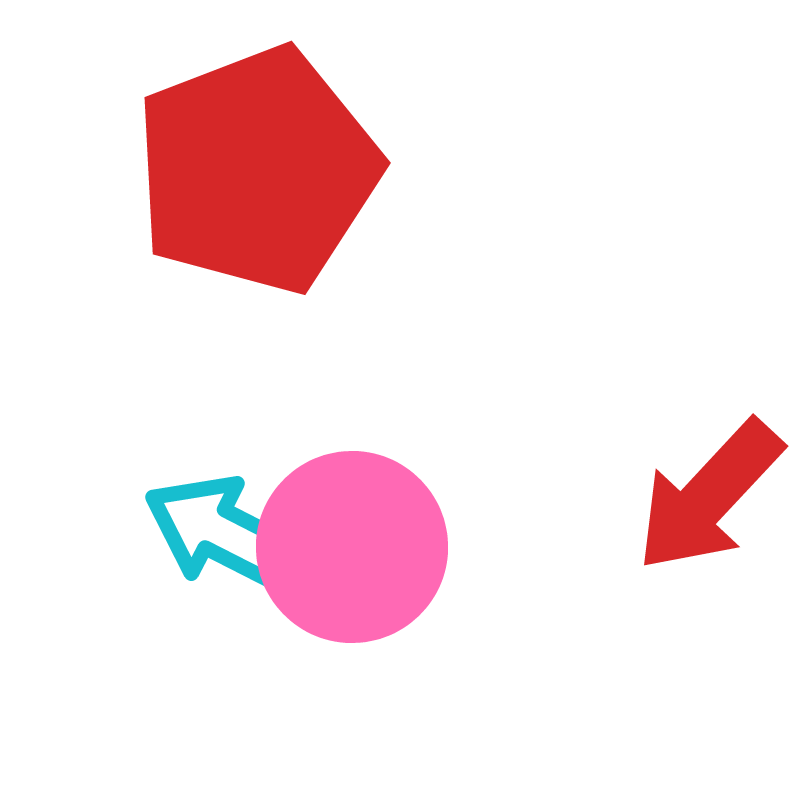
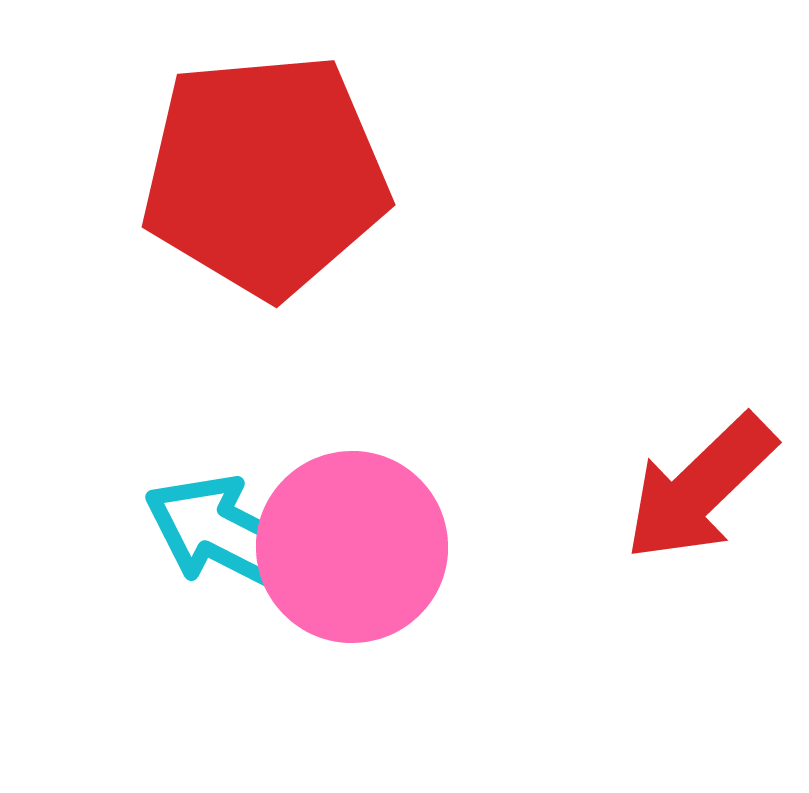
red pentagon: moved 8 px right, 5 px down; rotated 16 degrees clockwise
red arrow: moved 9 px left, 8 px up; rotated 3 degrees clockwise
